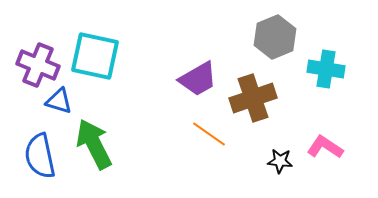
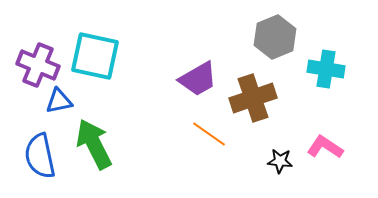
blue triangle: rotated 28 degrees counterclockwise
